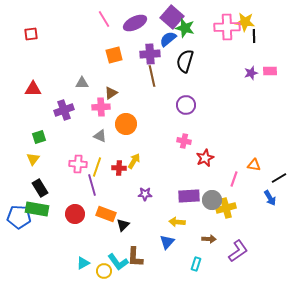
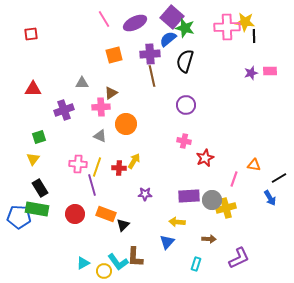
purple L-shape at (238, 251): moved 1 px right, 7 px down; rotated 10 degrees clockwise
